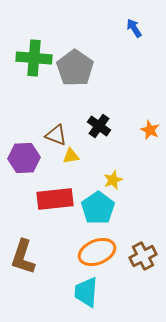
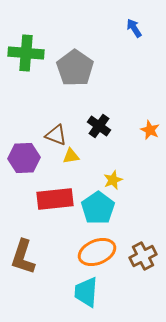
green cross: moved 8 px left, 5 px up
